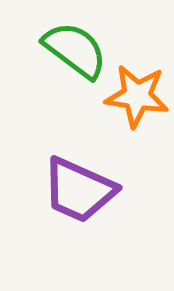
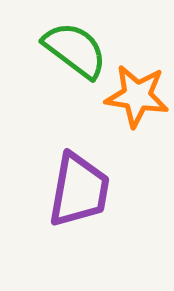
purple trapezoid: rotated 104 degrees counterclockwise
